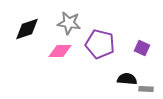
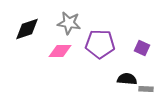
purple pentagon: rotated 12 degrees counterclockwise
